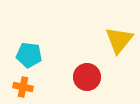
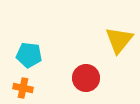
red circle: moved 1 px left, 1 px down
orange cross: moved 1 px down
